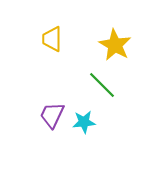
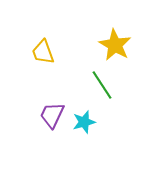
yellow trapezoid: moved 9 px left, 13 px down; rotated 20 degrees counterclockwise
green line: rotated 12 degrees clockwise
cyan star: rotated 10 degrees counterclockwise
